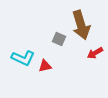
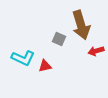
red arrow: moved 1 px right, 2 px up; rotated 14 degrees clockwise
